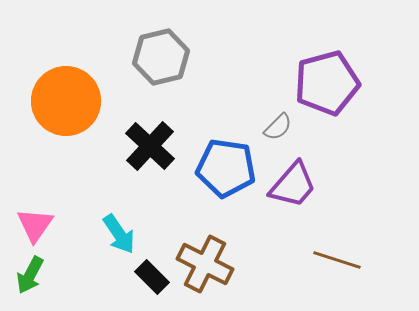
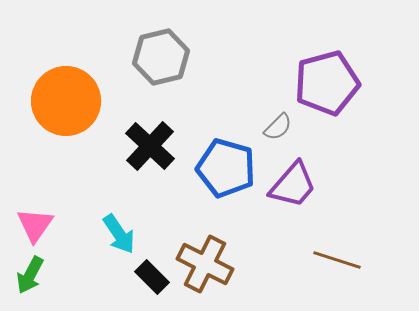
blue pentagon: rotated 8 degrees clockwise
